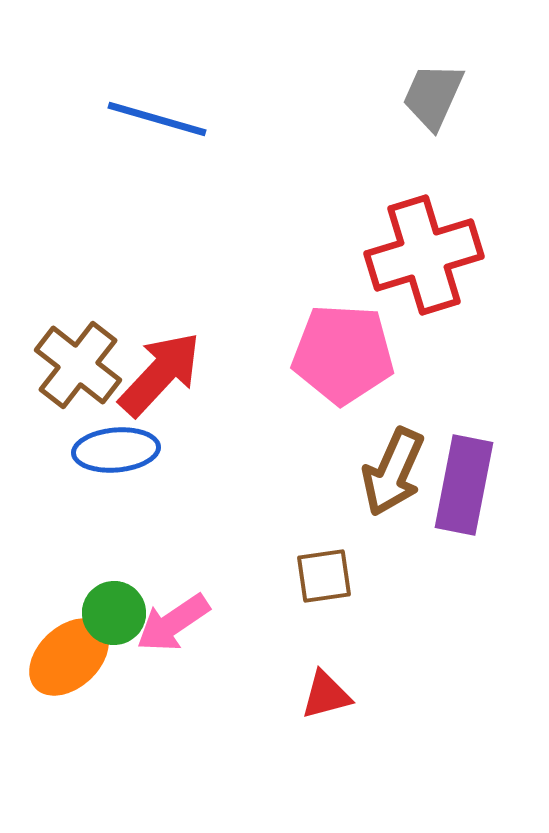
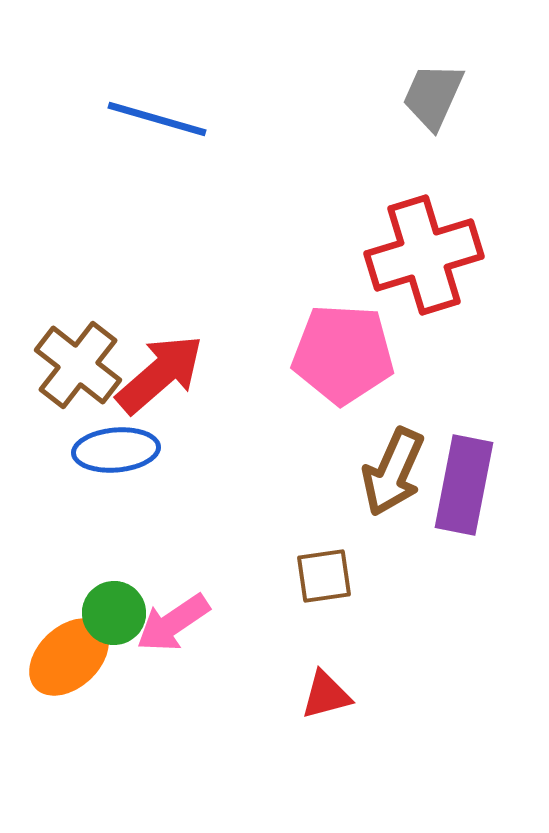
red arrow: rotated 6 degrees clockwise
